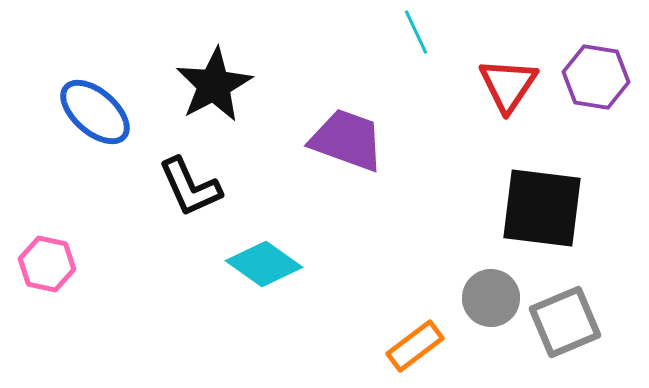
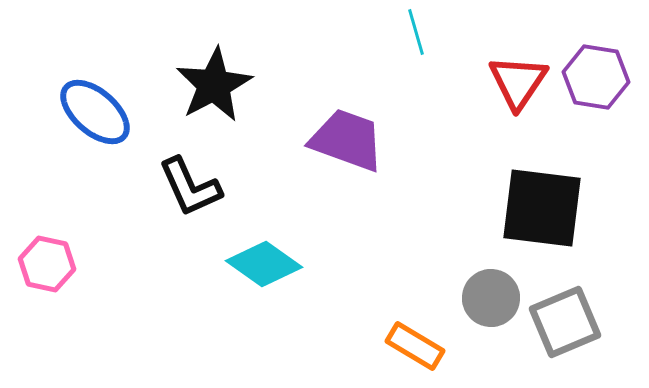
cyan line: rotated 9 degrees clockwise
red triangle: moved 10 px right, 3 px up
orange rectangle: rotated 68 degrees clockwise
